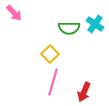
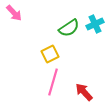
cyan cross: rotated 30 degrees clockwise
green semicircle: rotated 35 degrees counterclockwise
yellow square: rotated 18 degrees clockwise
red arrow: rotated 114 degrees clockwise
